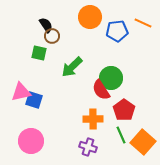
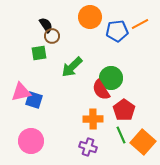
orange line: moved 3 px left, 1 px down; rotated 54 degrees counterclockwise
green square: rotated 21 degrees counterclockwise
